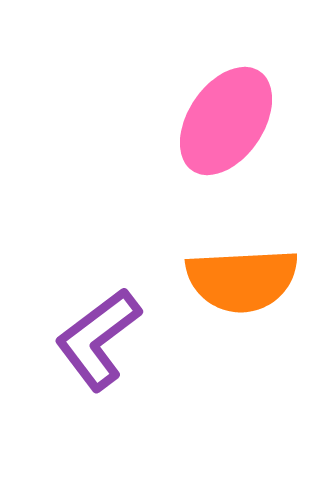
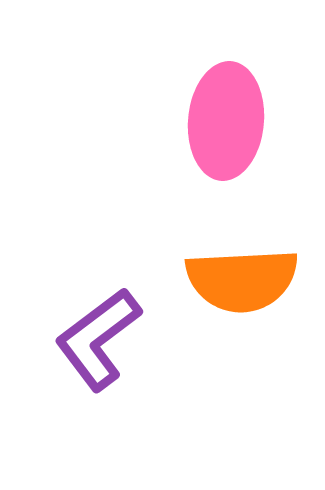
pink ellipse: rotated 29 degrees counterclockwise
